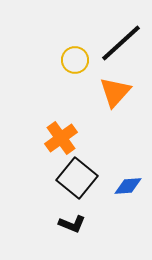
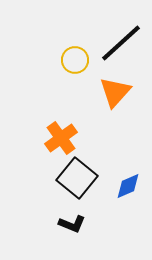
blue diamond: rotated 20 degrees counterclockwise
